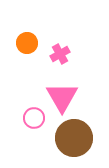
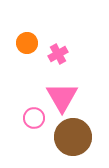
pink cross: moved 2 px left
brown circle: moved 1 px left, 1 px up
